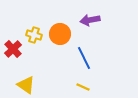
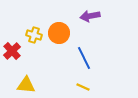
purple arrow: moved 4 px up
orange circle: moved 1 px left, 1 px up
red cross: moved 1 px left, 2 px down
yellow triangle: rotated 30 degrees counterclockwise
